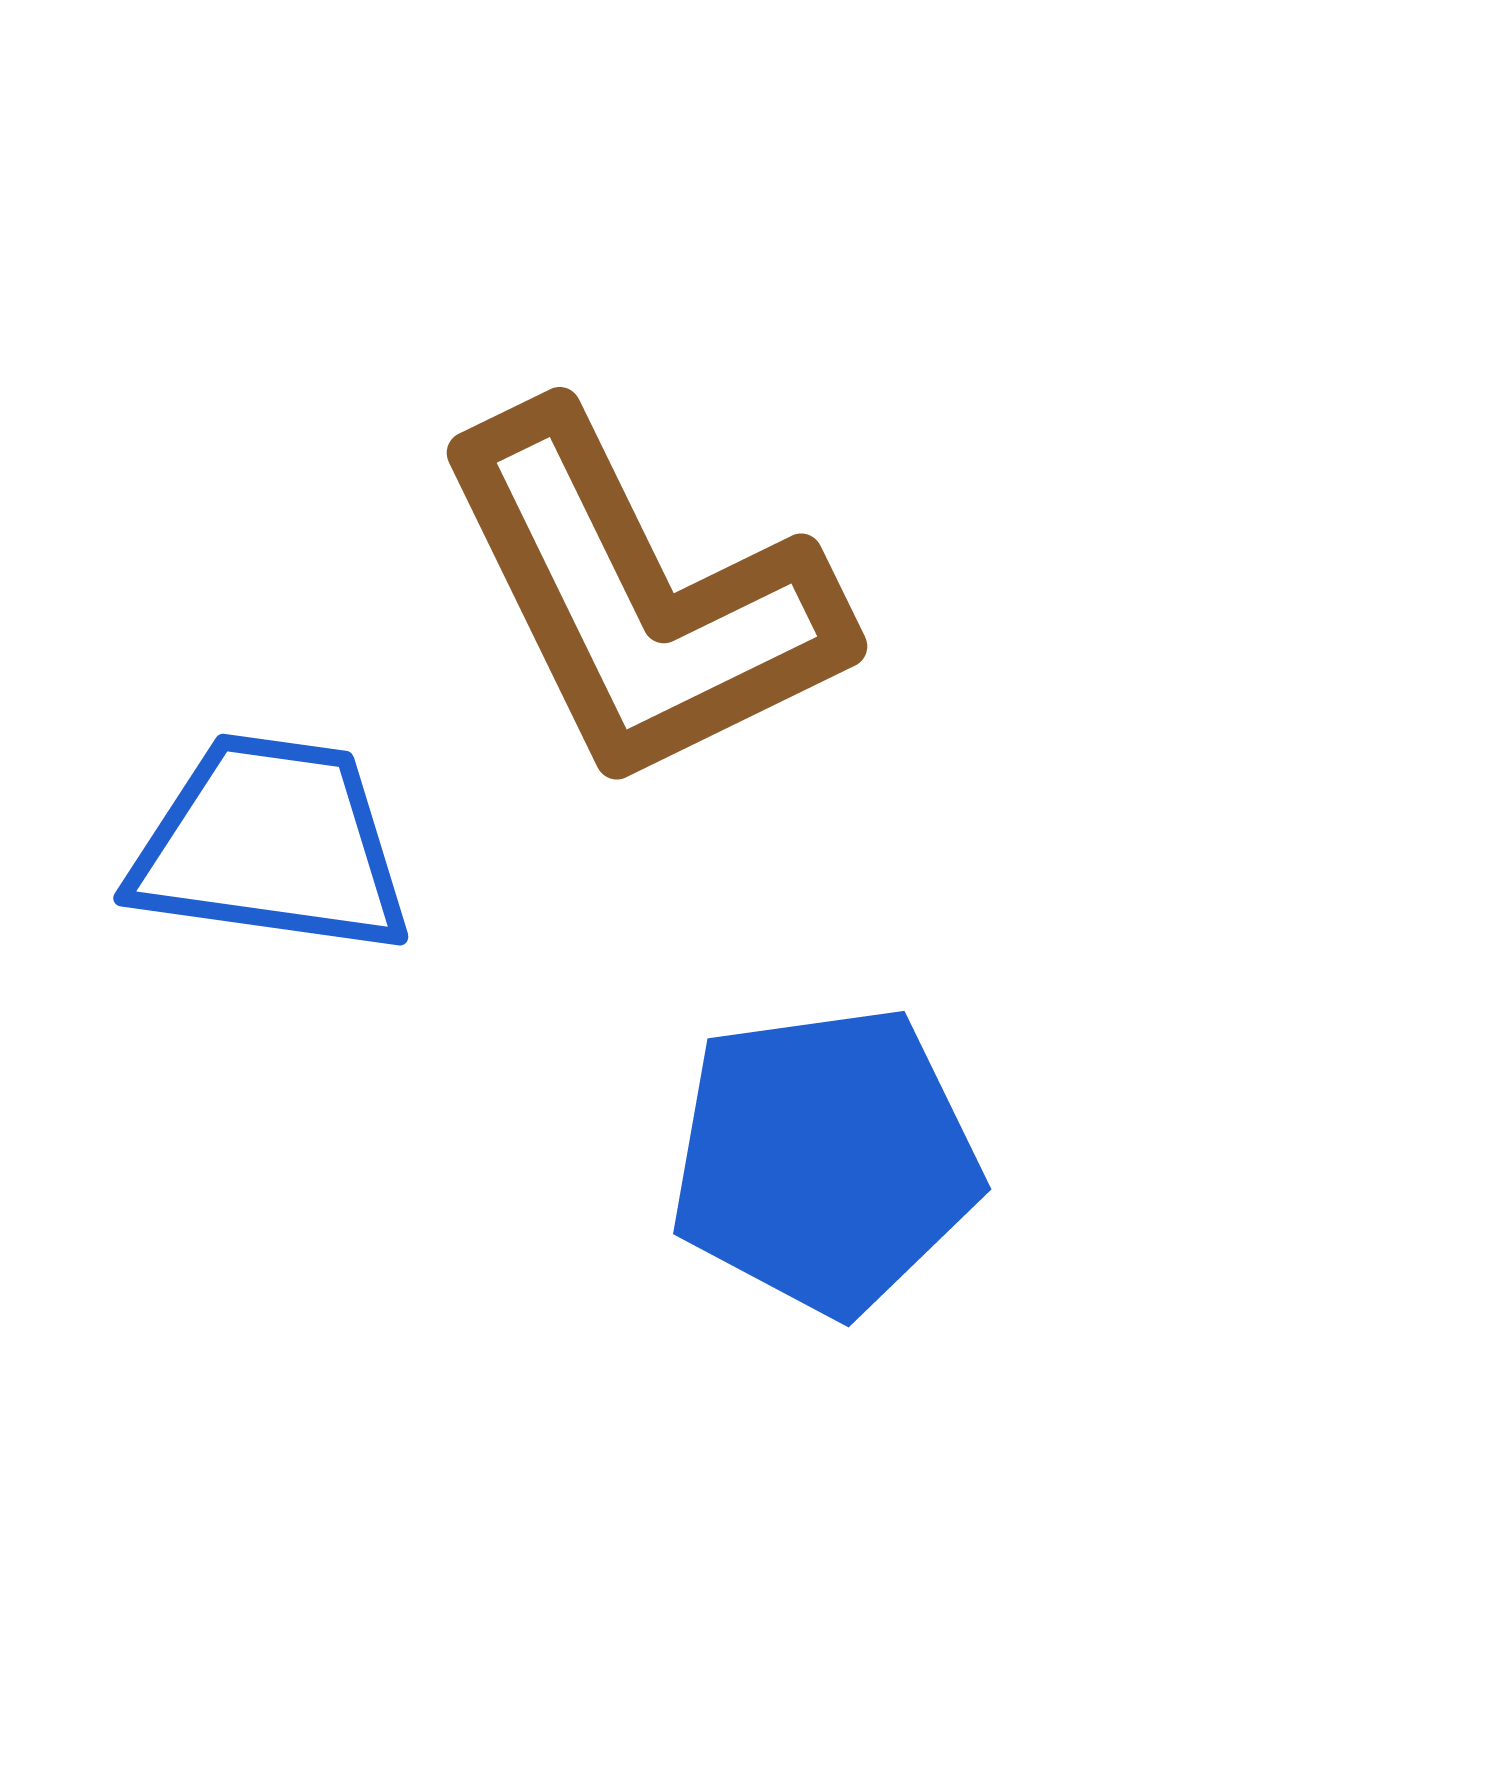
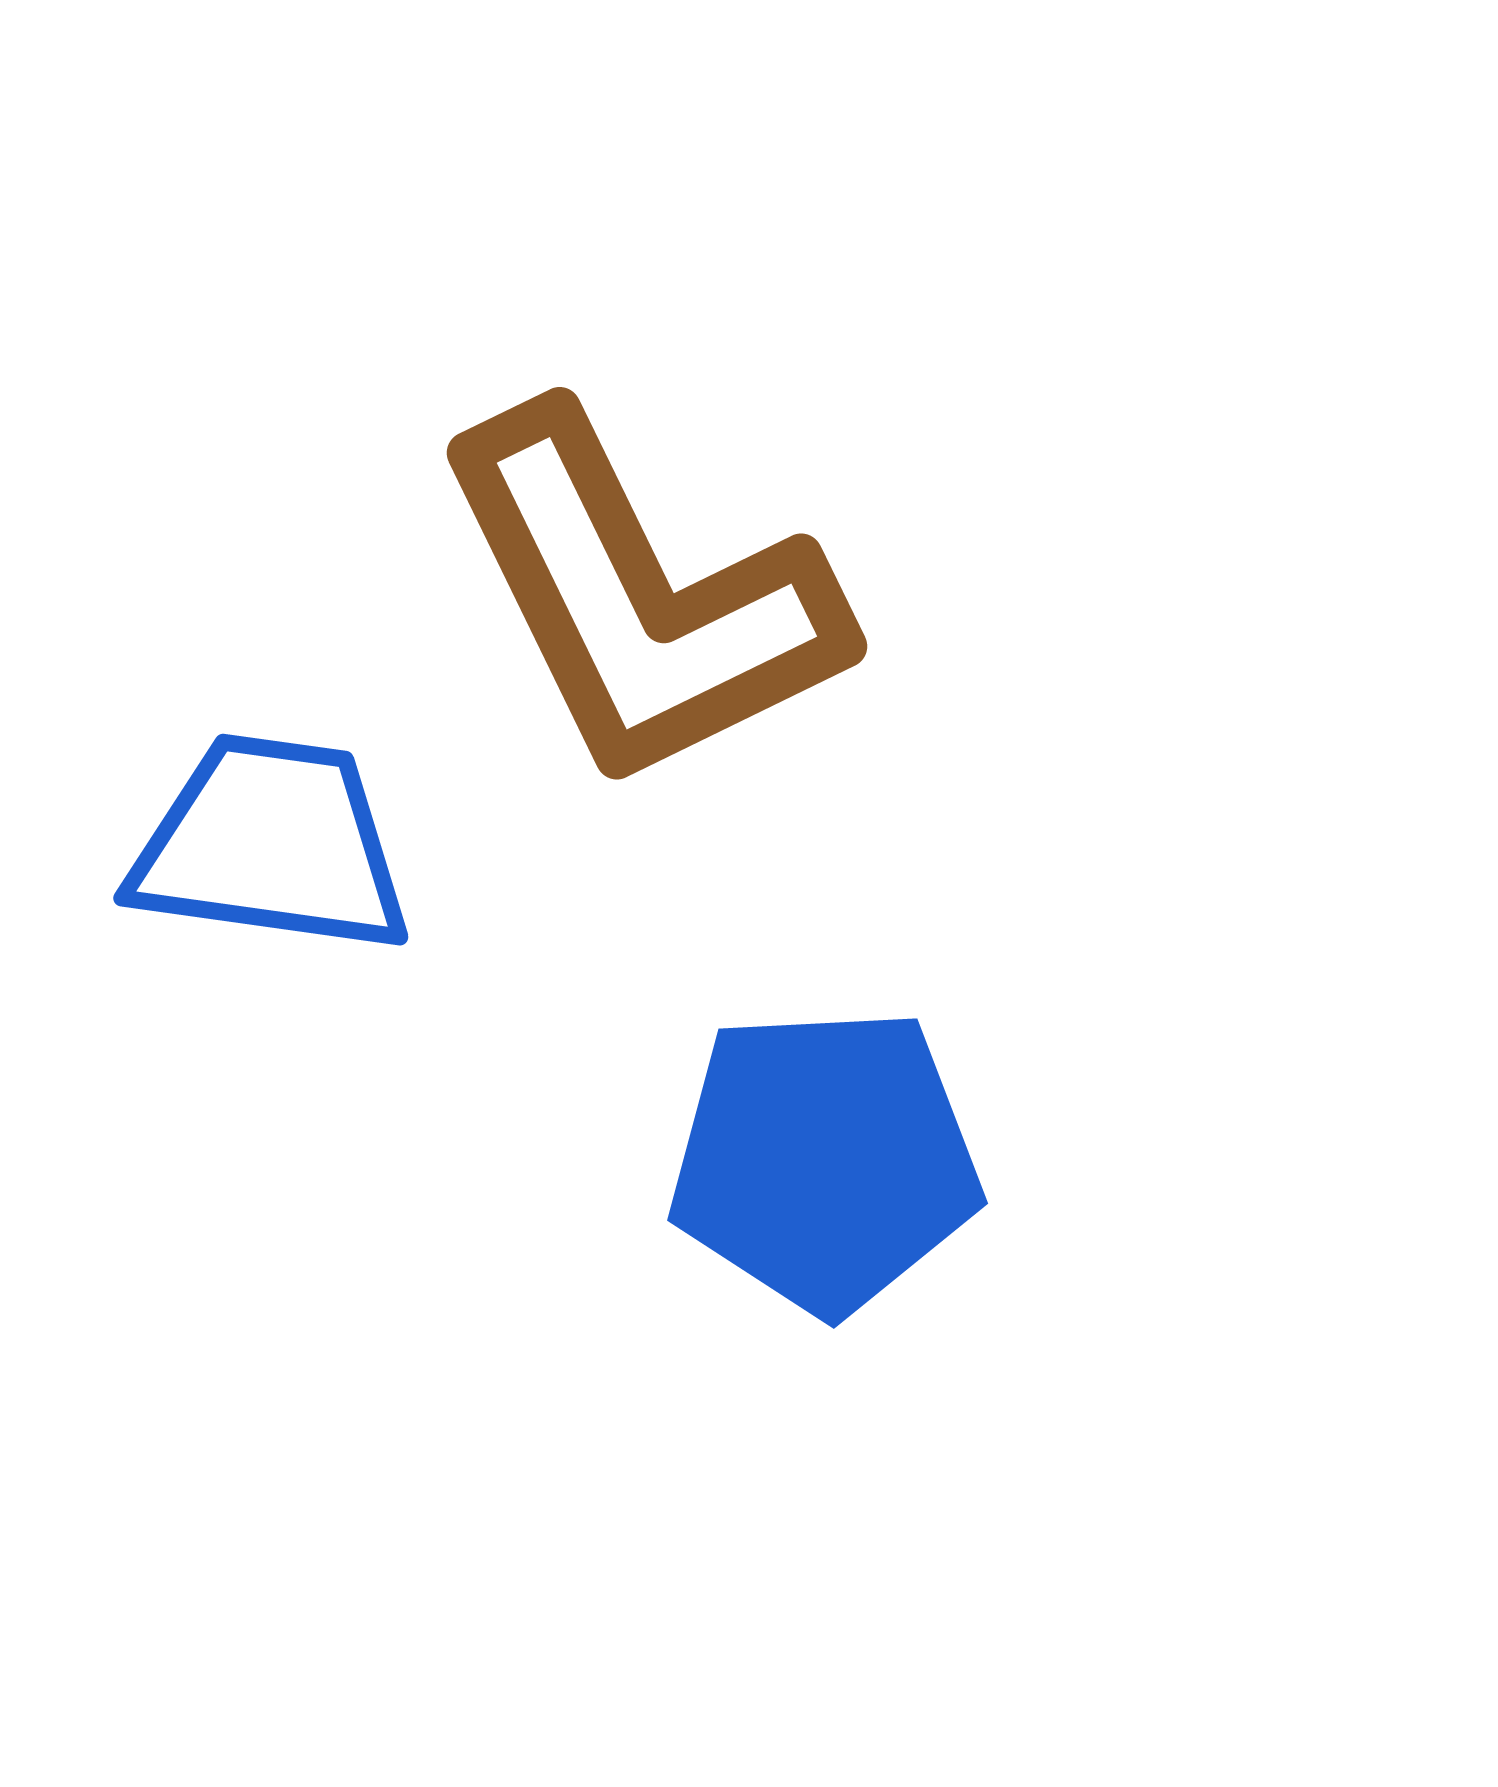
blue pentagon: rotated 5 degrees clockwise
